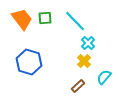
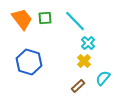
cyan semicircle: moved 1 px left, 1 px down
